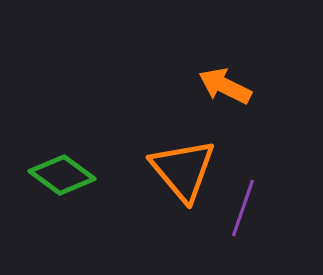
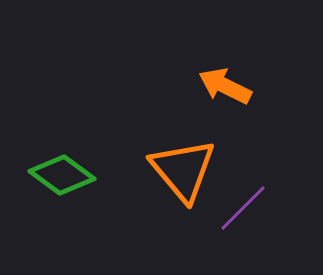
purple line: rotated 26 degrees clockwise
